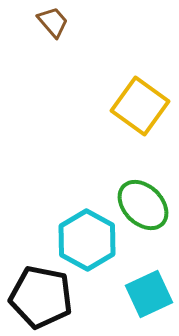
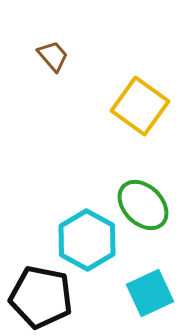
brown trapezoid: moved 34 px down
cyan square: moved 1 px right, 1 px up
